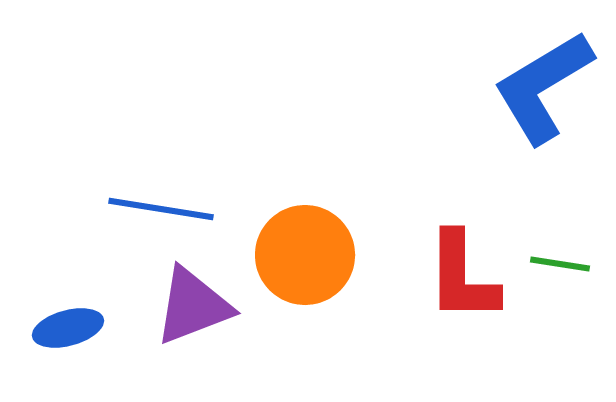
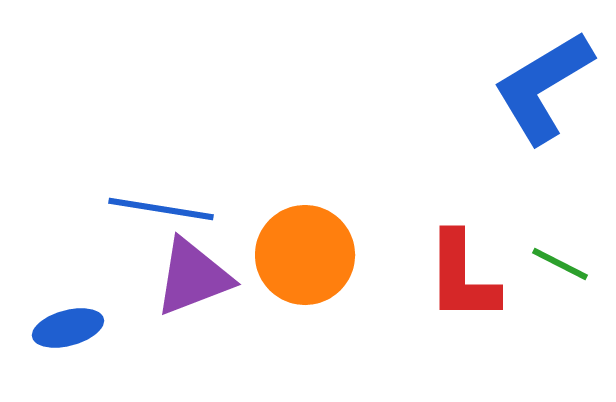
green line: rotated 18 degrees clockwise
purple triangle: moved 29 px up
